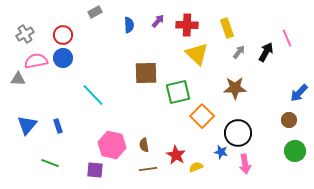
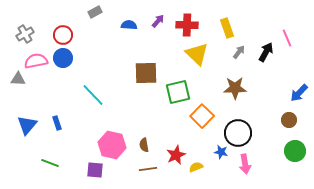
blue semicircle: rotated 84 degrees counterclockwise
blue rectangle: moved 1 px left, 3 px up
red star: rotated 18 degrees clockwise
